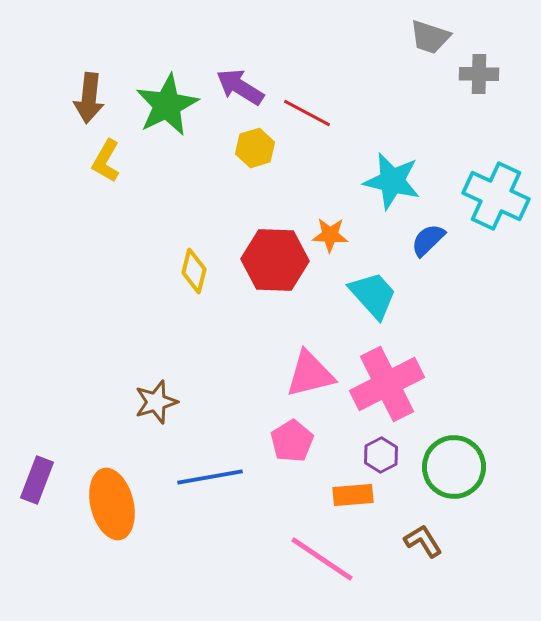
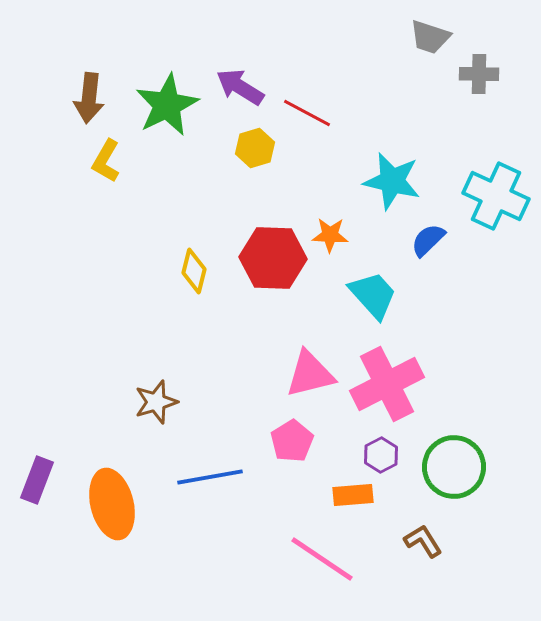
red hexagon: moved 2 px left, 2 px up
